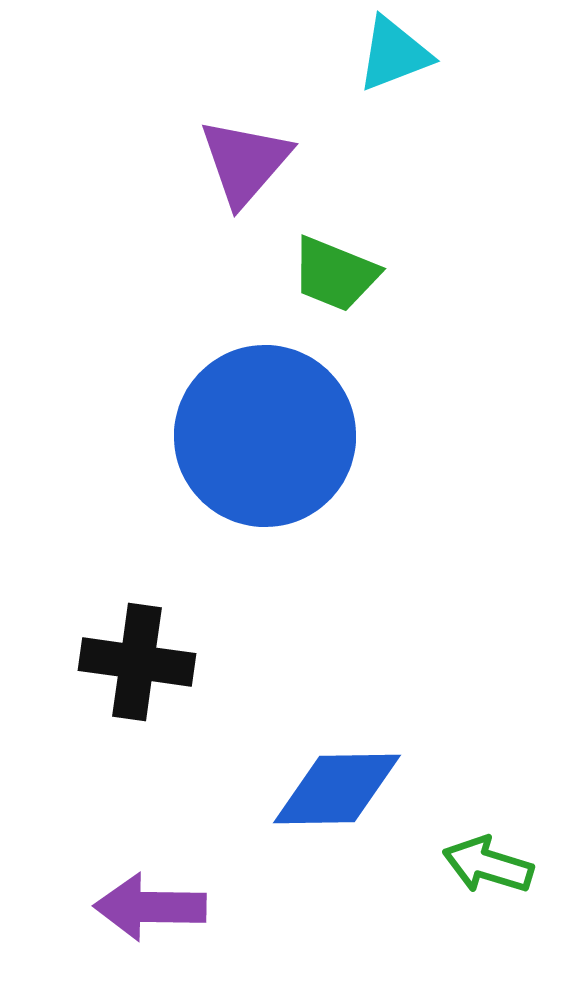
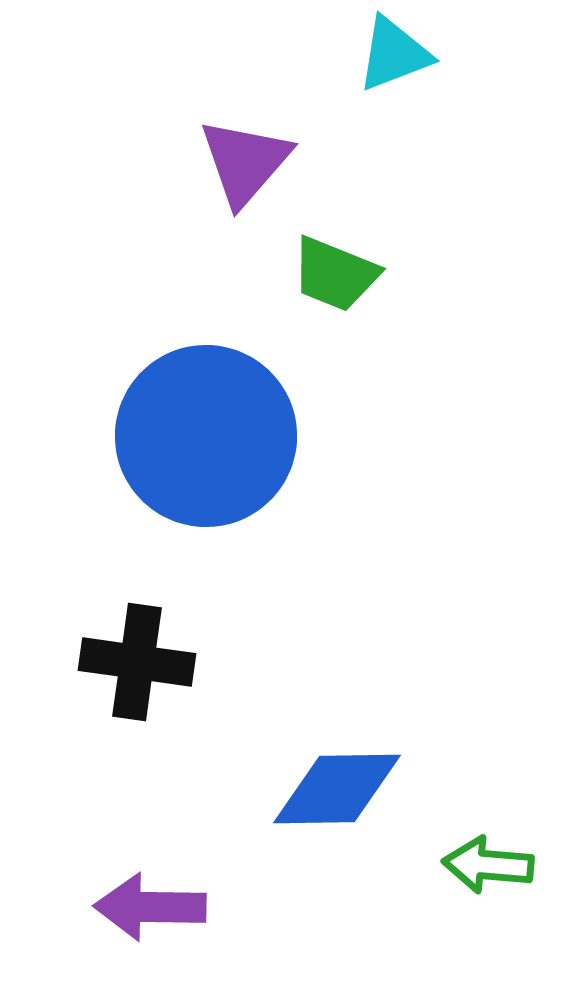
blue circle: moved 59 px left
green arrow: rotated 12 degrees counterclockwise
